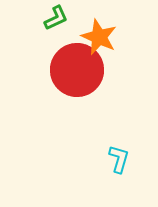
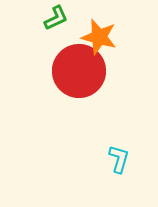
orange star: rotated 9 degrees counterclockwise
red circle: moved 2 px right, 1 px down
